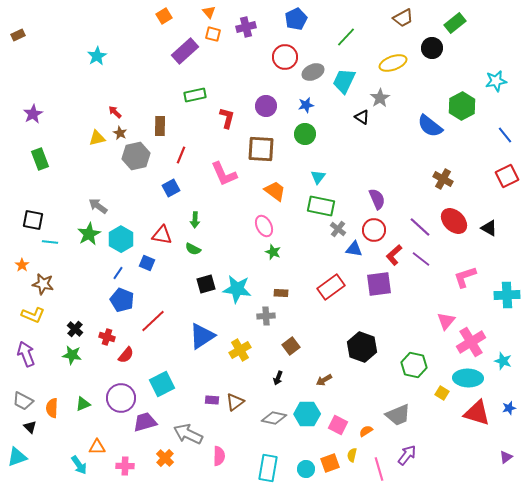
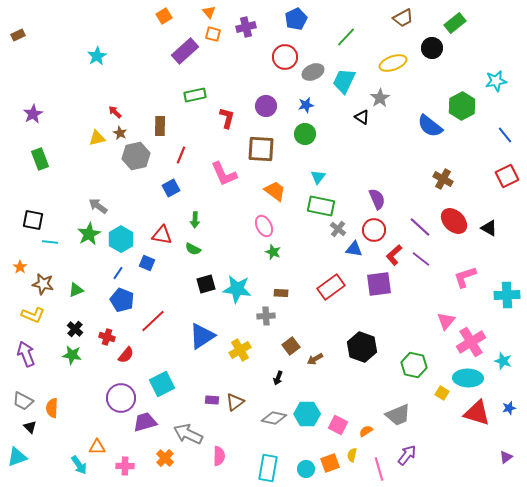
orange star at (22, 265): moved 2 px left, 2 px down
brown arrow at (324, 380): moved 9 px left, 21 px up
green triangle at (83, 404): moved 7 px left, 114 px up
